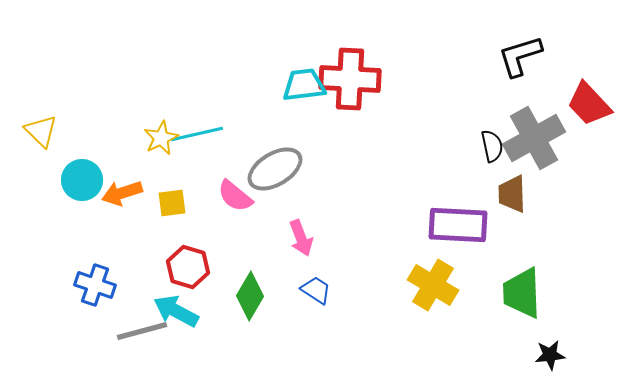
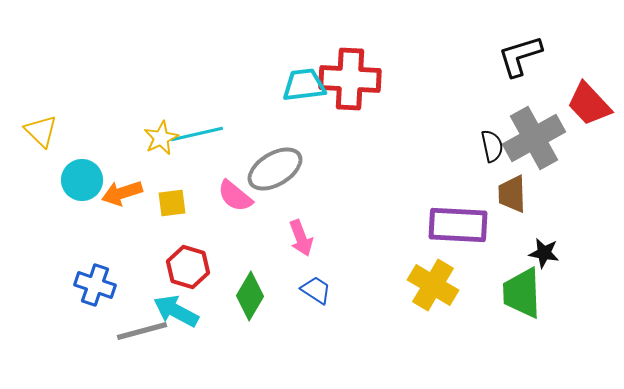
black star: moved 6 px left, 102 px up; rotated 16 degrees clockwise
